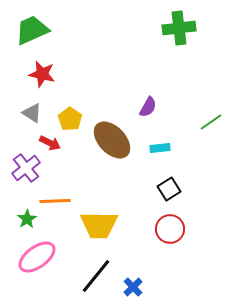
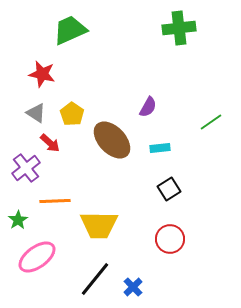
green trapezoid: moved 38 px right
gray triangle: moved 4 px right
yellow pentagon: moved 2 px right, 5 px up
red arrow: rotated 15 degrees clockwise
green star: moved 9 px left, 1 px down
red circle: moved 10 px down
black line: moved 1 px left, 3 px down
